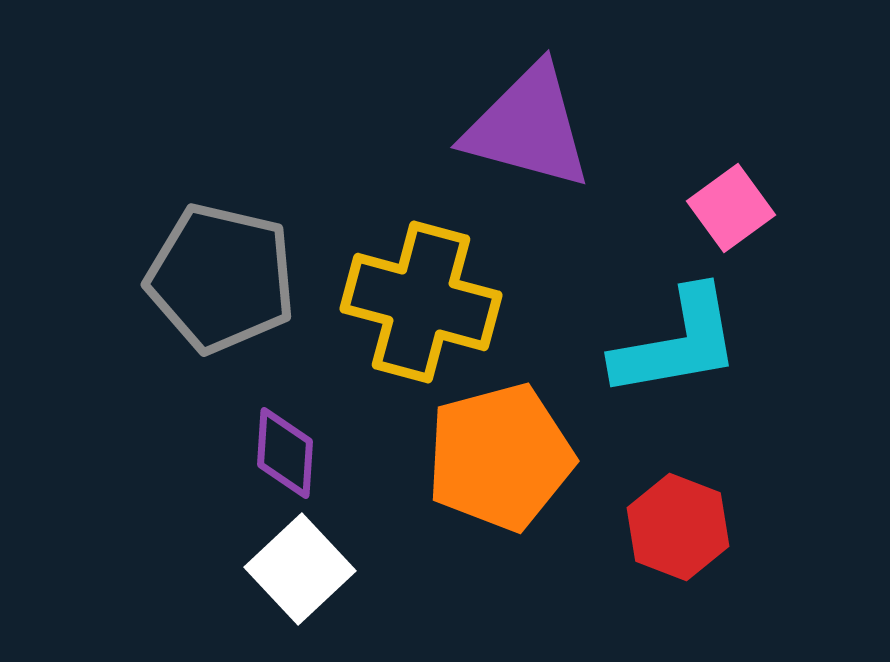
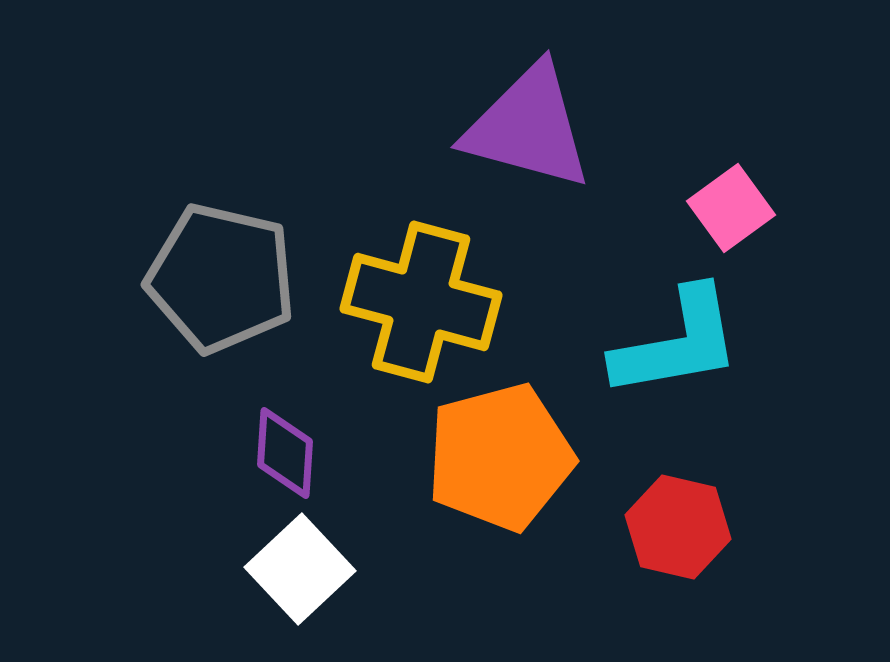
red hexagon: rotated 8 degrees counterclockwise
